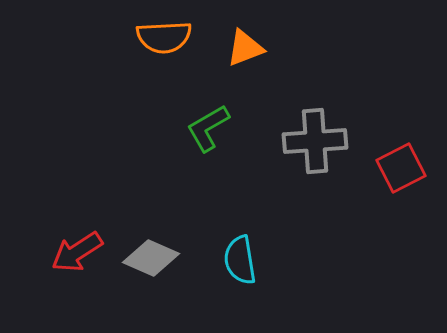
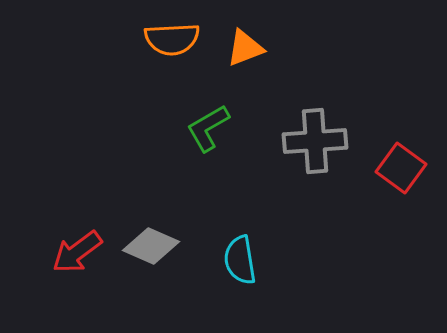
orange semicircle: moved 8 px right, 2 px down
red square: rotated 27 degrees counterclockwise
red arrow: rotated 4 degrees counterclockwise
gray diamond: moved 12 px up
